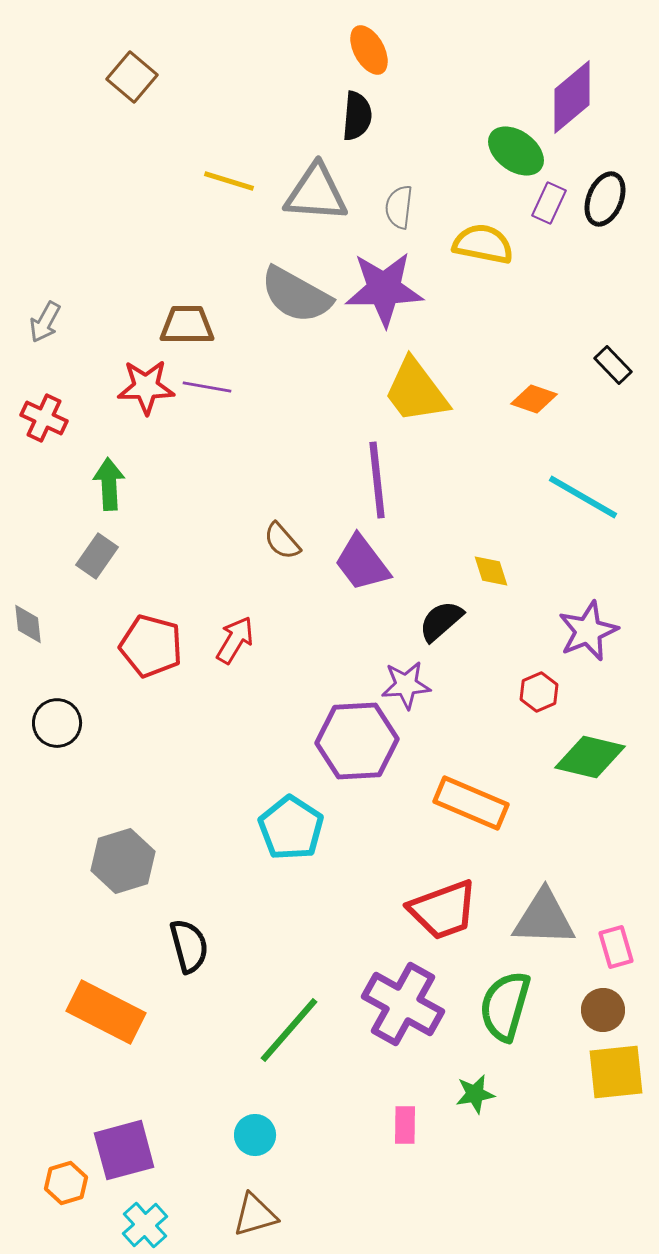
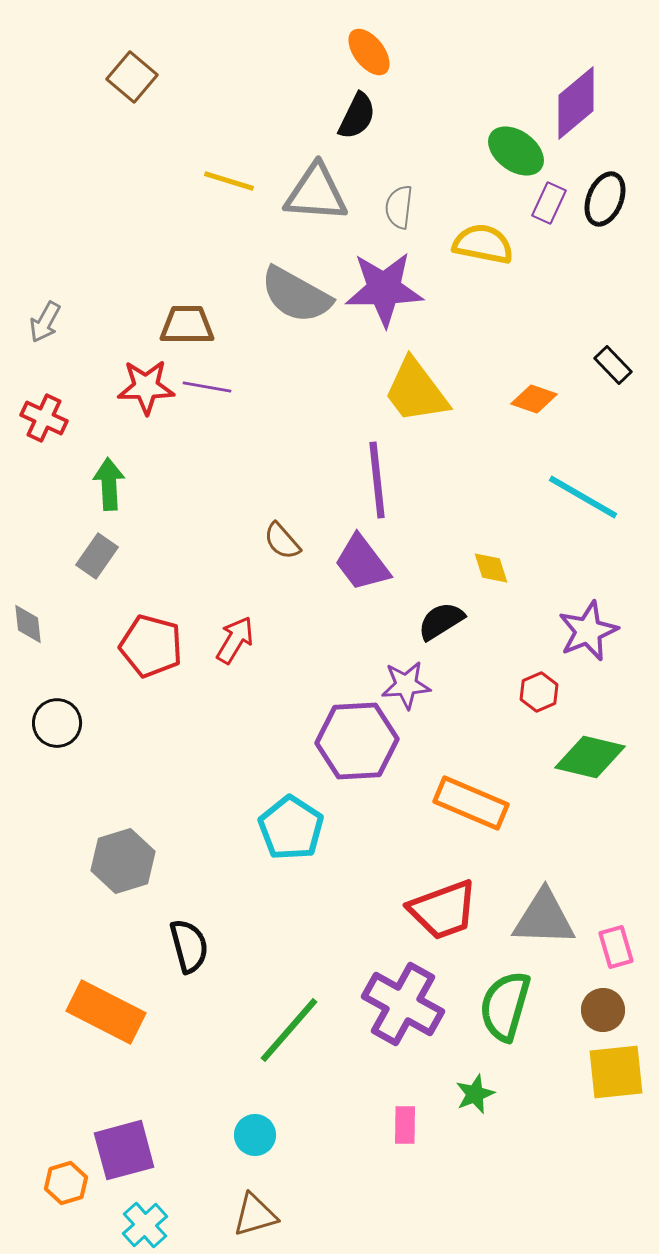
orange ellipse at (369, 50): moved 2 px down; rotated 9 degrees counterclockwise
purple diamond at (572, 97): moved 4 px right, 6 px down
black semicircle at (357, 116): rotated 21 degrees clockwise
yellow diamond at (491, 571): moved 3 px up
black semicircle at (441, 621): rotated 9 degrees clockwise
green star at (475, 1094): rotated 12 degrees counterclockwise
